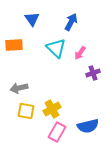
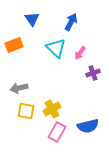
orange rectangle: rotated 18 degrees counterclockwise
